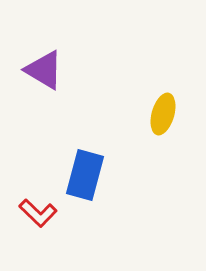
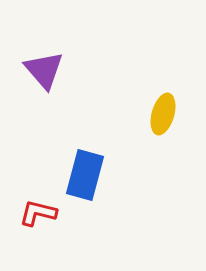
purple triangle: rotated 18 degrees clockwise
red L-shape: rotated 150 degrees clockwise
